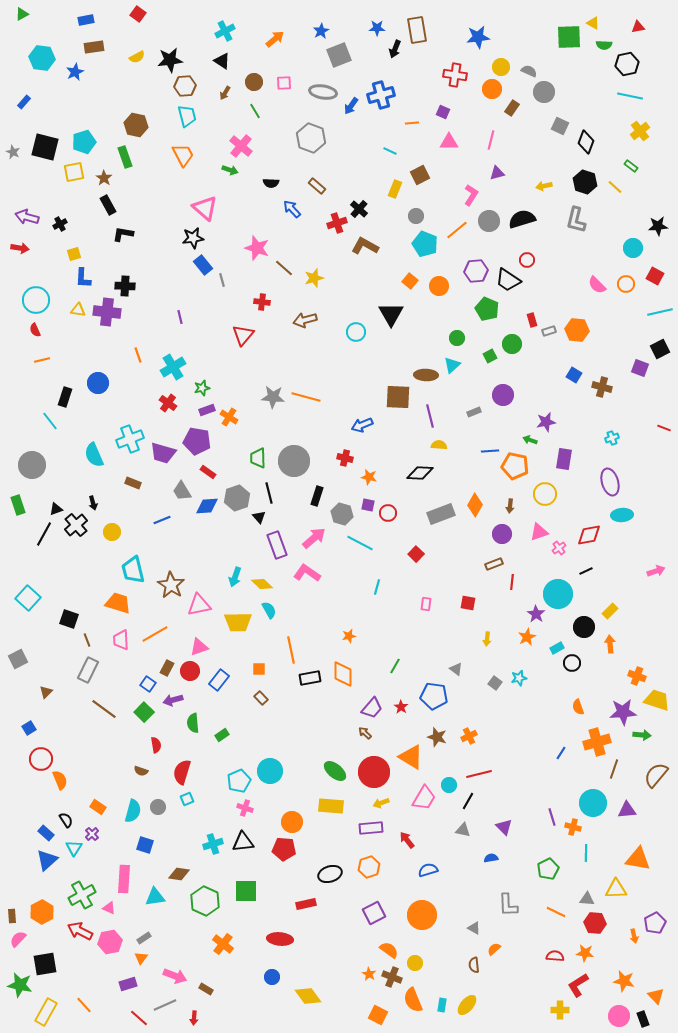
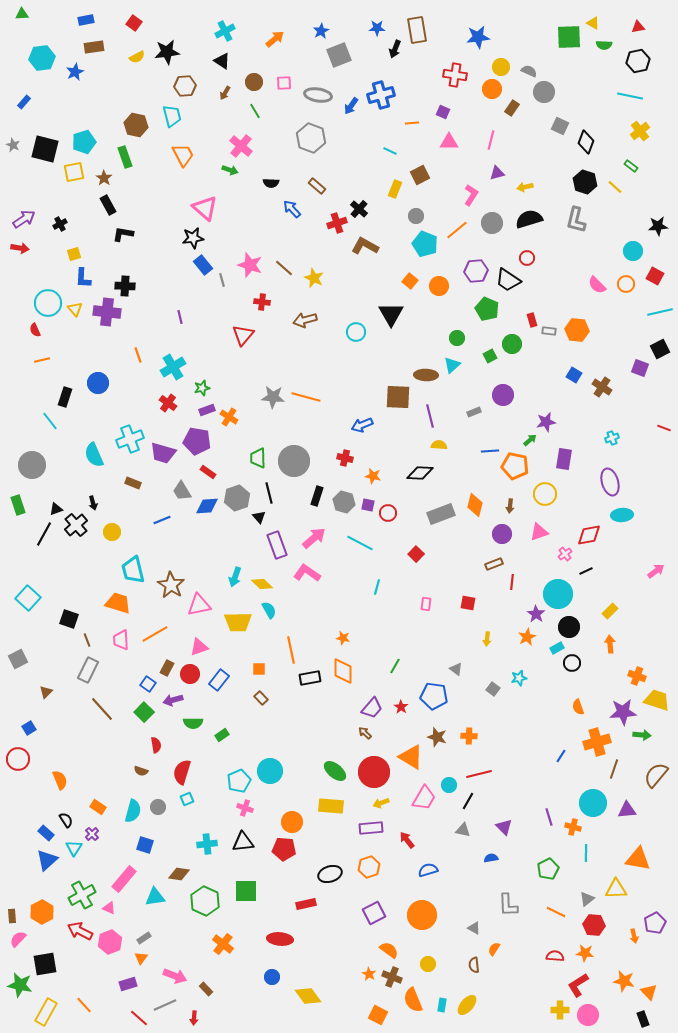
green triangle at (22, 14): rotated 24 degrees clockwise
red square at (138, 14): moved 4 px left, 9 px down
cyan hexagon at (42, 58): rotated 15 degrees counterclockwise
black star at (170, 60): moved 3 px left, 8 px up
black hexagon at (627, 64): moved 11 px right, 3 px up
gray ellipse at (323, 92): moved 5 px left, 3 px down
cyan trapezoid at (187, 116): moved 15 px left
black square at (45, 147): moved 2 px down
gray star at (13, 152): moved 7 px up
yellow arrow at (544, 186): moved 19 px left, 1 px down
purple arrow at (27, 217): moved 3 px left, 2 px down; rotated 130 degrees clockwise
black semicircle at (522, 219): moved 7 px right
gray circle at (489, 221): moved 3 px right, 2 px down
pink star at (257, 248): moved 7 px left, 17 px down
cyan circle at (633, 248): moved 3 px down
red circle at (527, 260): moved 2 px up
yellow star at (314, 278): rotated 30 degrees counterclockwise
cyan circle at (36, 300): moved 12 px right, 3 px down
yellow triangle at (78, 310): moved 3 px left, 1 px up; rotated 42 degrees clockwise
gray rectangle at (549, 331): rotated 24 degrees clockwise
brown cross at (602, 387): rotated 18 degrees clockwise
green arrow at (530, 440): rotated 120 degrees clockwise
orange star at (369, 477): moved 4 px right, 1 px up
orange diamond at (475, 505): rotated 15 degrees counterclockwise
gray hexagon at (342, 514): moved 2 px right, 12 px up
pink cross at (559, 548): moved 6 px right, 6 px down
pink arrow at (656, 571): rotated 18 degrees counterclockwise
black circle at (584, 627): moved 15 px left
orange star at (349, 636): moved 6 px left, 2 px down; rotated 24 degrees clockwise
red circle at (190, 671): moved 3 px down
orange diamond at (343, 674): moved 3 px up
gray square at (495, 683): moved 2 px left, 6 px down
brown line at (104, 709): moved 2 px left; rotated 12 degrees clockwise
green semicircle at (193, 723): rotated 84 degrees counterclockwise
orange cross at (469, 736): rotated 28 degrees clockwise
blue line at (561, 753): moved 3 px down
red circle at (41, 759): moved 23 px left
purple line at (552, 817): moved 3 px left
cyan cross at (213, 844): moved 6 px left; rotated 12 degrees clockwise
pink rectangle at (124, 879): rotated 36 degrees clockwise
gray triangle at (587, 899): rotated 42 degrees counterclockwise
red hexagon at (595, 923): moved 1 px left, 2 px down
pink hexagon at (110, 942): rotated 10 degrees counterclockwise
orange semicircle at (494, 949): rotated 16 degrees counterclockwise
yellow circle at (415, 963): moved 13 px right, 1 px down
brown rectangle at (206, 989): rotated 16 degrees clockwise
orange triangle at (656, 996): moved 7 px left, 4 px up
pink circle at (619, 1016): moved 31 px left, 1 px up
